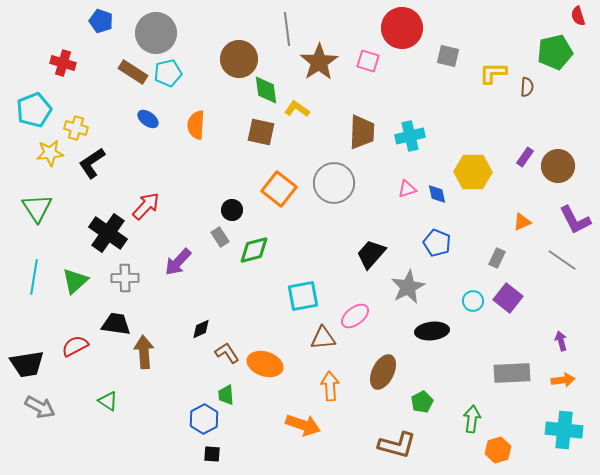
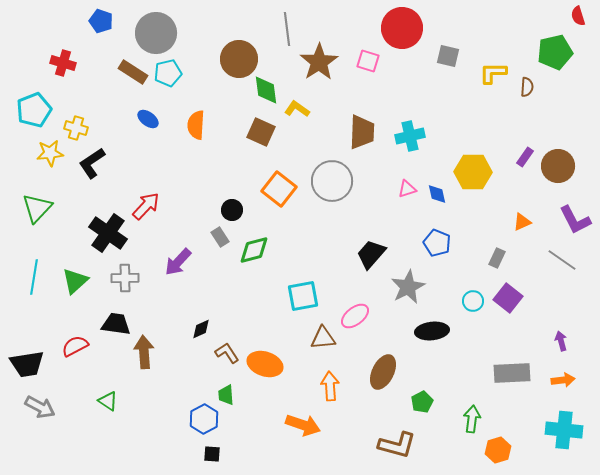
brown square at (261, 132): rotated 12 degrees clockwise
gray circle at (334, 183): moved 2 px left, 2 px up
green triangle at (37, 208): rotated 16 degrees clockwise
